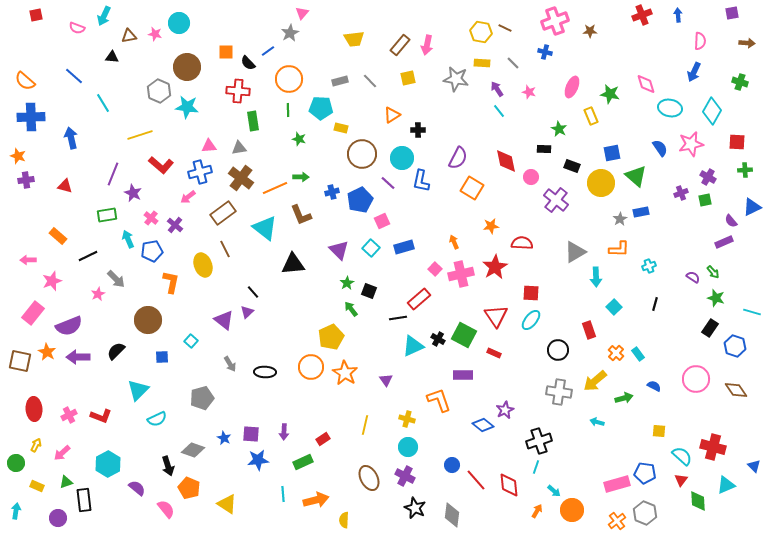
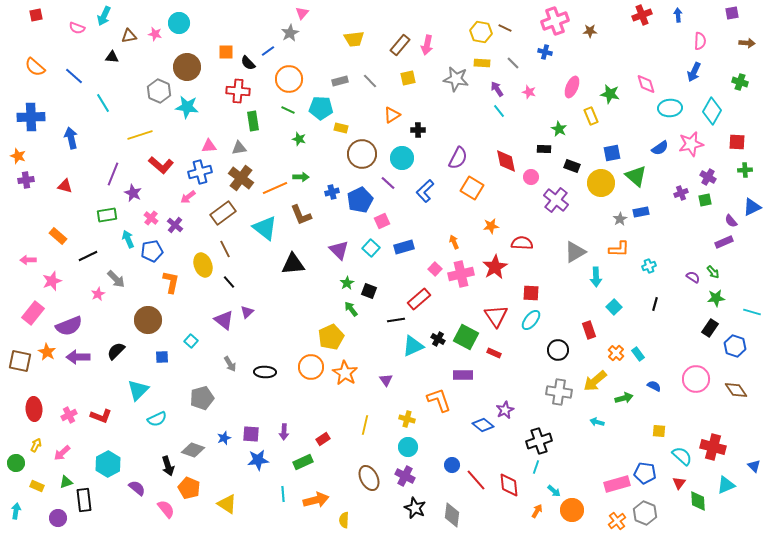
orange semicircle at (25, 81): moved 10 px right, 14 px up
cyan ellipse at (670, 108): rotated 15 degrees counterclockwise
green line at (288, 110): rotated 64 degrees counterclockwise
blue semicircle at (660, 148): rotated 90 degrees clockwise
blue L-shape at (421, 181): moved 4 px right, 10 px down; rotated 35 degrees clockwise
black line at (253, 292): moved 24 px left, 10 px up
green star at (716, 298): rotated 24 degrees counterclockwise
black line at (398, 318): moved 2 px left, 2 px down
green square at (464, 335): moved 2 px right, 2 px down
blue star at (224, 438): rotated 24 degrees clockwise
red triangle at (681, 480): moved 2 px left, 3 px down
